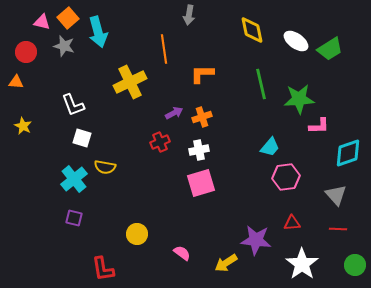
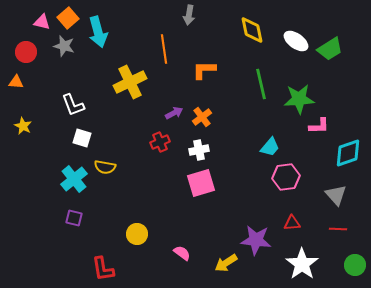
orange L-shape: moved 2 px right, 4 px up
orange cross: rotated 18 degrees counterclockwise
